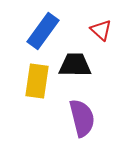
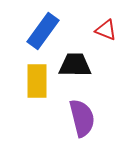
red triangle: moved 5 px right; rotated 20 degrees counterclockwise
yellow rectangle: rotated 8 degrees counterclockwise
